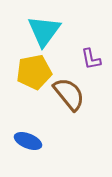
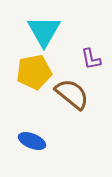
cyan triangle: rotated 6 degrees counterclockwise
brown semicircle: moved 3 px right; rotated 12 degrees counterclockwise
blue ellipse: moved 4 px right
